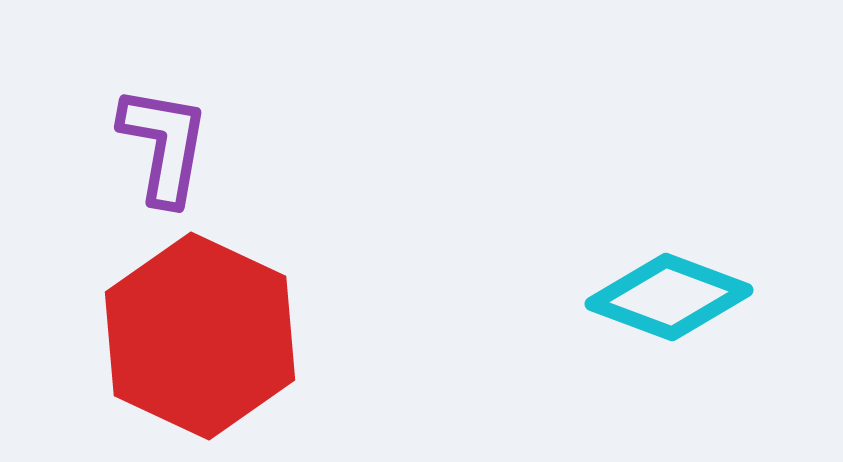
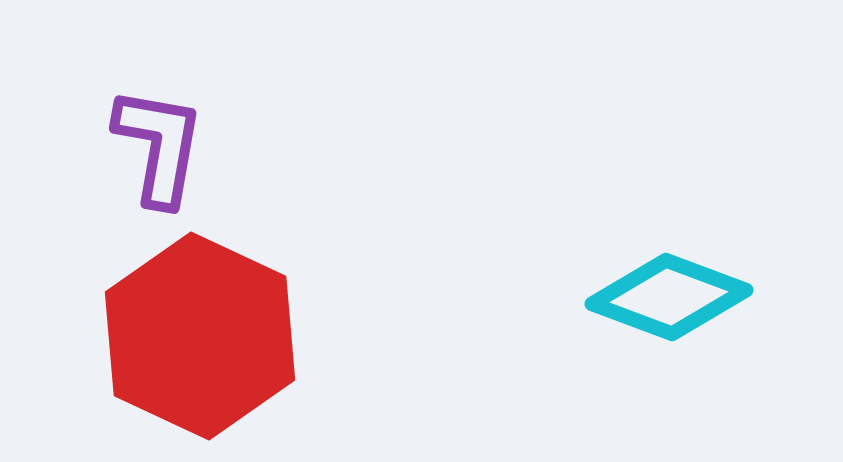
purple L-shape: moved 5 px left, 1 px down
